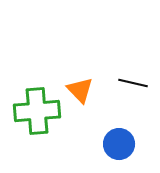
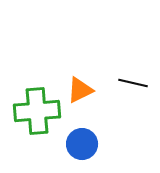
orange triangle: rotated 48 degrees clockwise
blue circle: moved 37 px left
